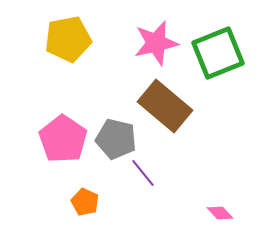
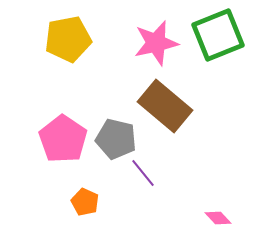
green square: moved 18 px up
pink diamond: moved 2 px left, 5 px down
